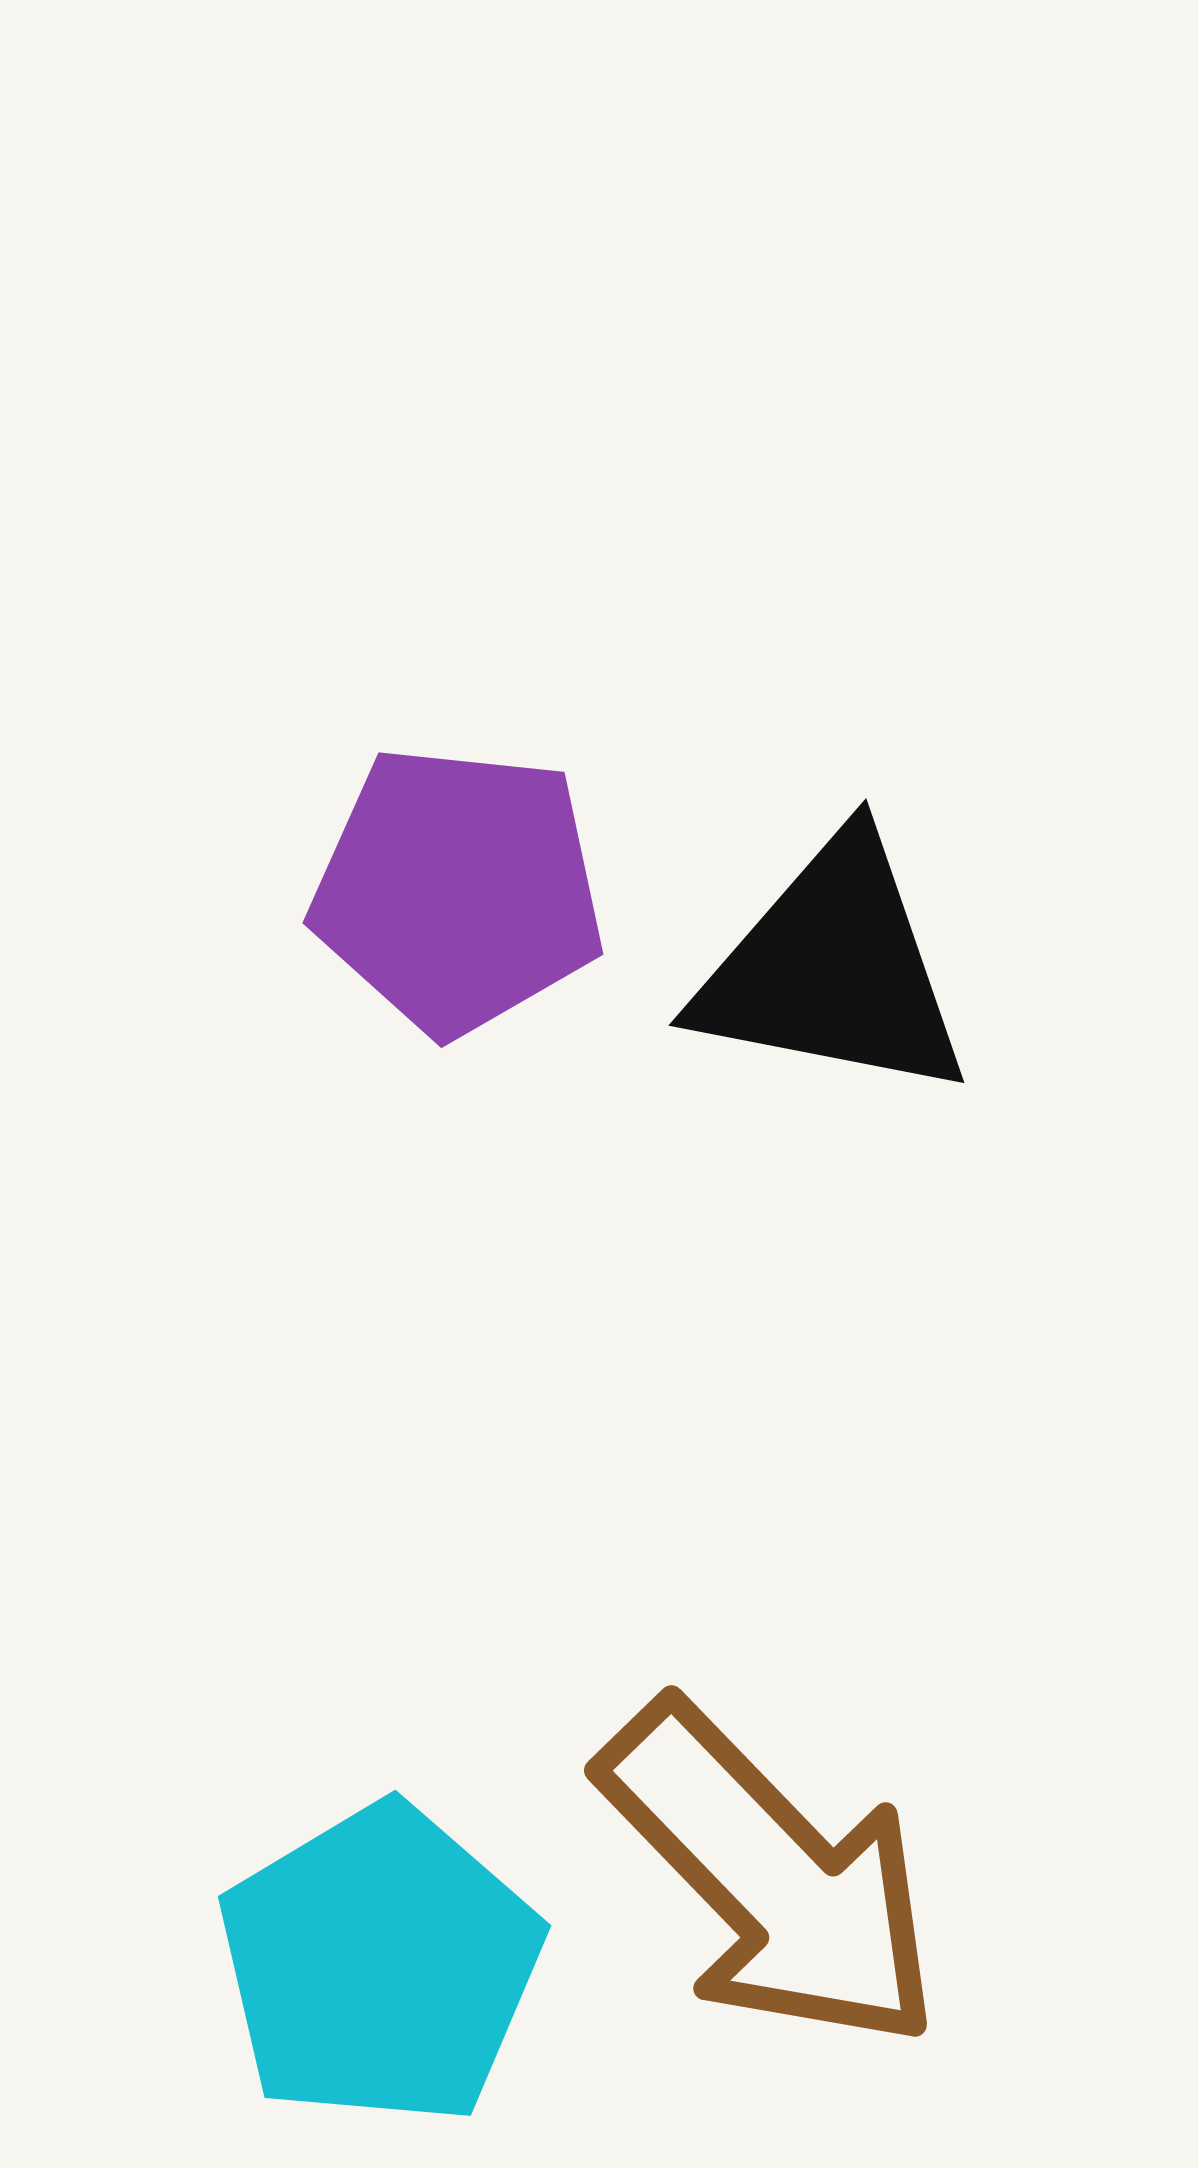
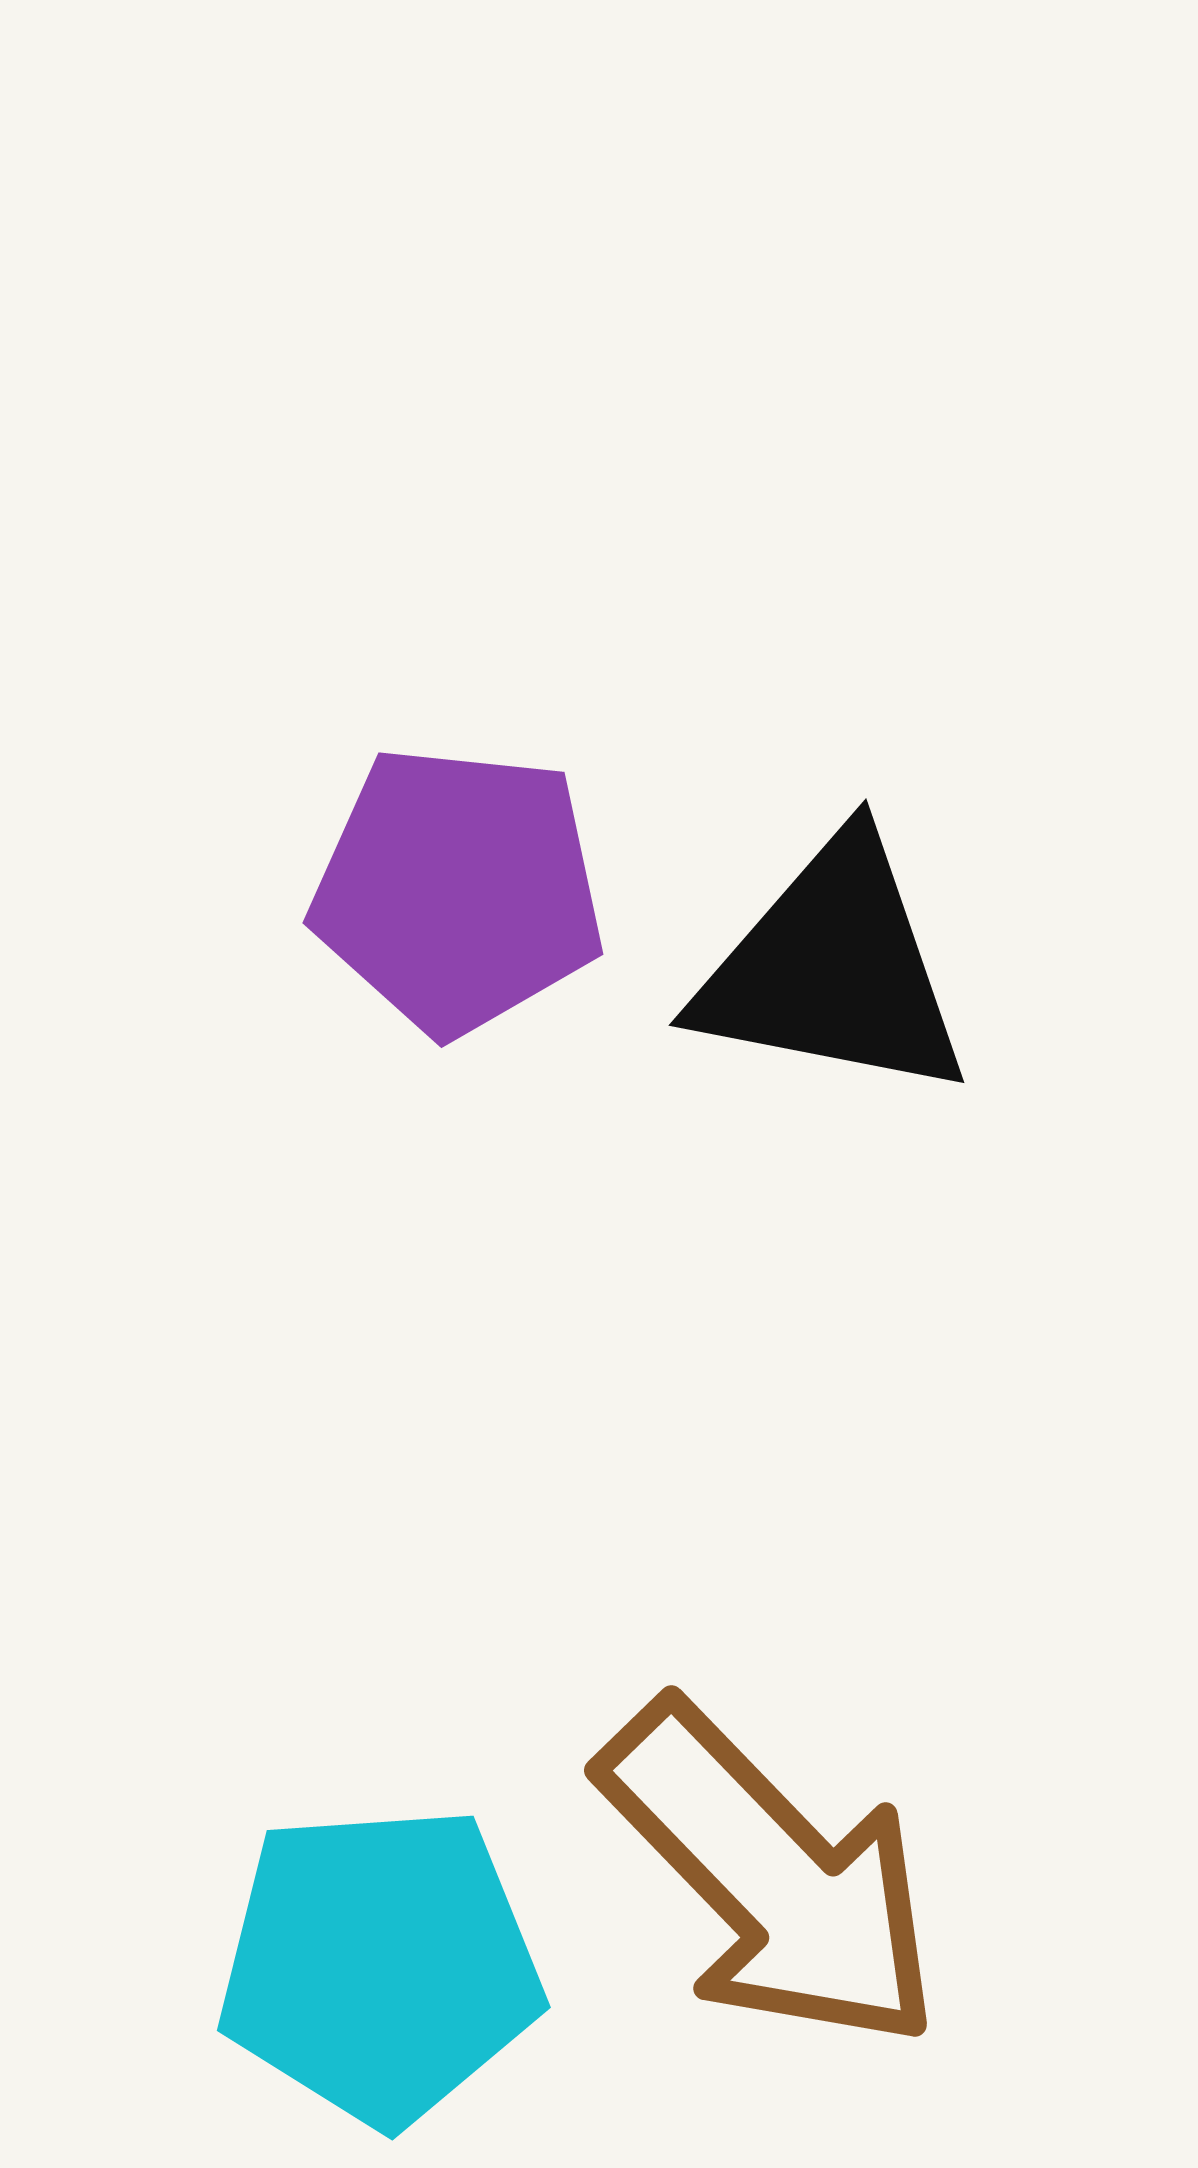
cyan pentagon: rotated 27 degrees clockwise
